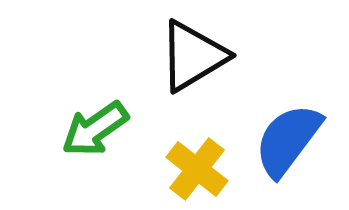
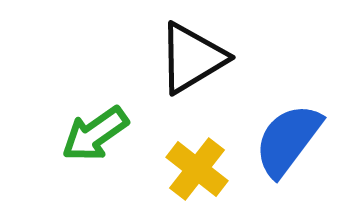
black triangle: moved 1 px left, 2 px down
green arrow: moved 5 px down
